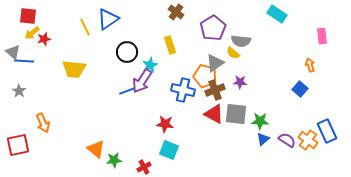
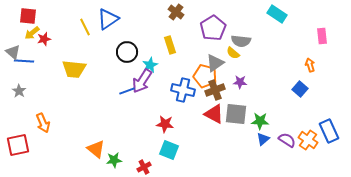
blue rectangle at (327, 131): moved 2 px right
